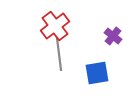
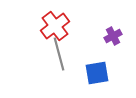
purple cross: rotated 24 degrees clockwise
gray line: rotated 8 degrees counterclockwise
